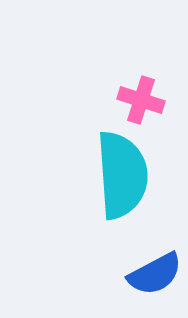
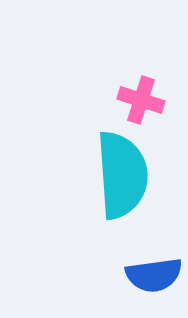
blue semicircle: moved 1 px left, 1 px down; rotated 20 degrees clockwise
